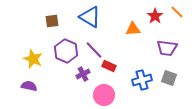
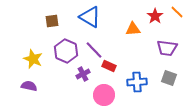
blue cross: moved 5 px left, 2 px down; rotated 12 degrees clockwise
